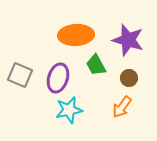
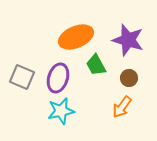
orange ellipse: moved 2 px down; rotated 20 degrees counterclockwise
gray square: moved 2 px right, 2 px down
cyan star: moved 8 px left, 1 px down
